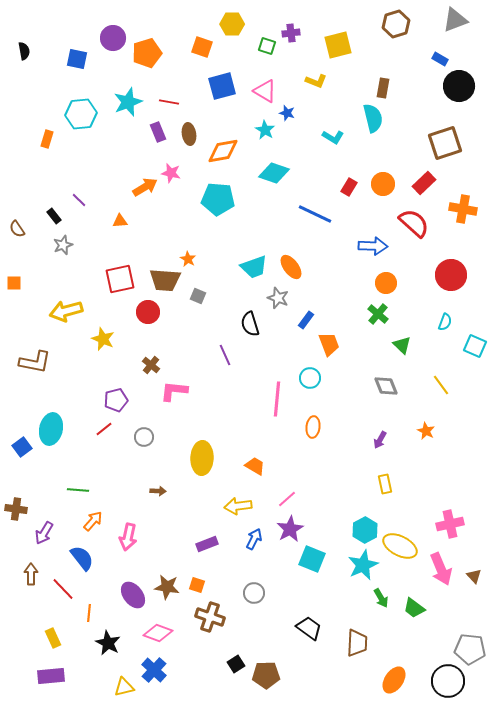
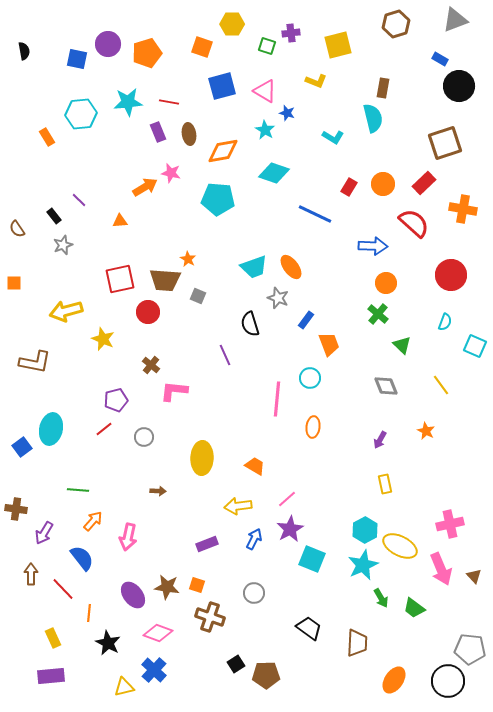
purple circle at (113, 38): moved 5 px left, 6 px down
cyan star at (128, 102): rotated 16 degrees clockwise
orange rectangle at (47, 139): moved 2 px up; rotated 48 degrees counterclockwise
